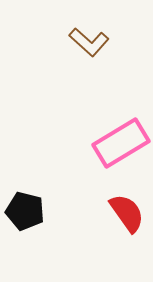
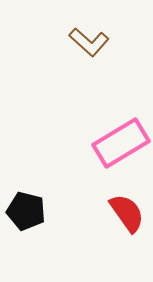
black pentagon: moved 1 px right
